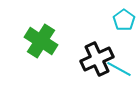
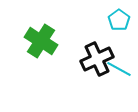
cyan pentagon: moved 5 px left
